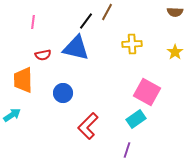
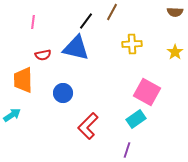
brown line: moved 5 px right
